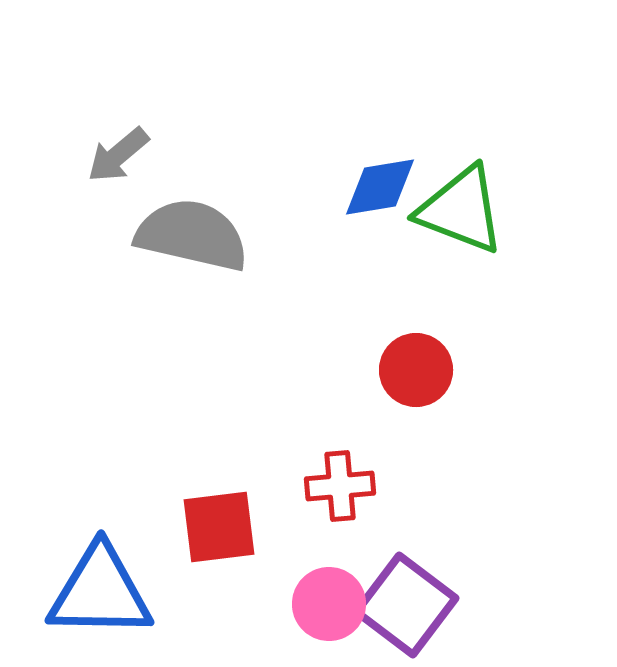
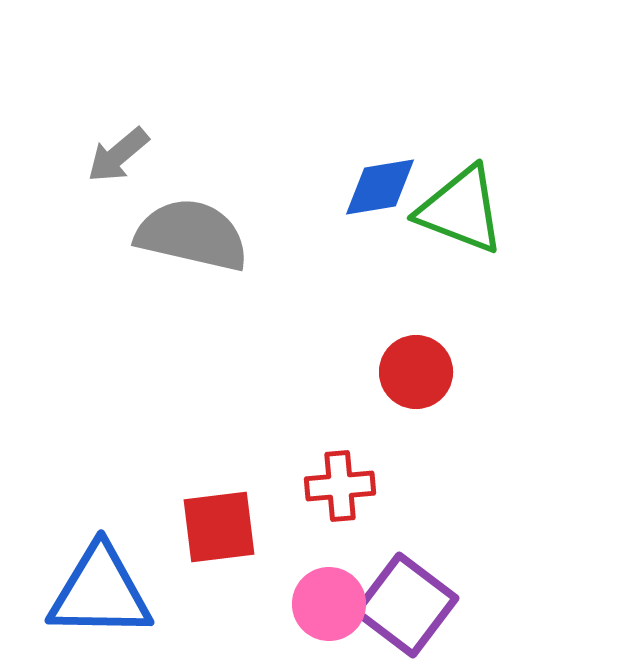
red circle: moved 2 px down
